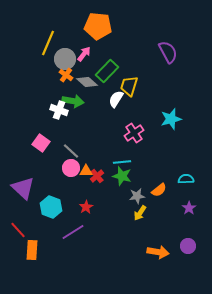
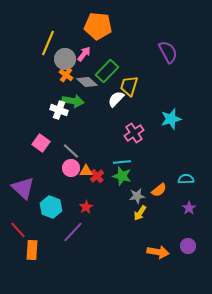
white semicircle: rotated 12 degrees clockwise
purple line: rotated 15 degrees counterclockwise
